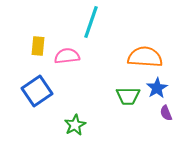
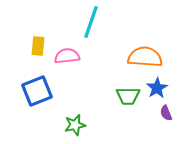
blue square: rotated 12 degrees clockwise
green star: rotated 15 degrees clockwise
